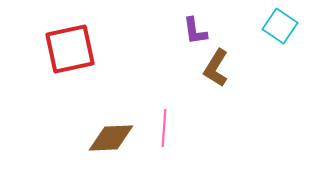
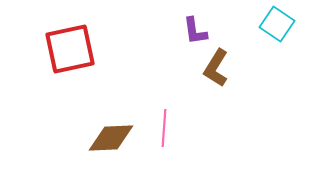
cyan square: moved 3 px left, 2 px up
